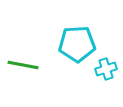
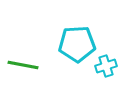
cyan cross: moved 3 px up
